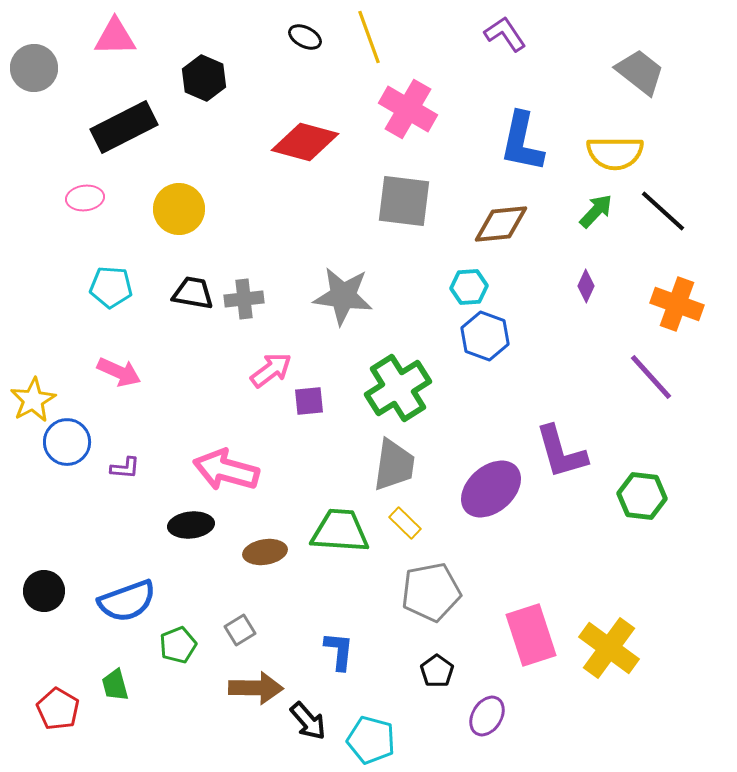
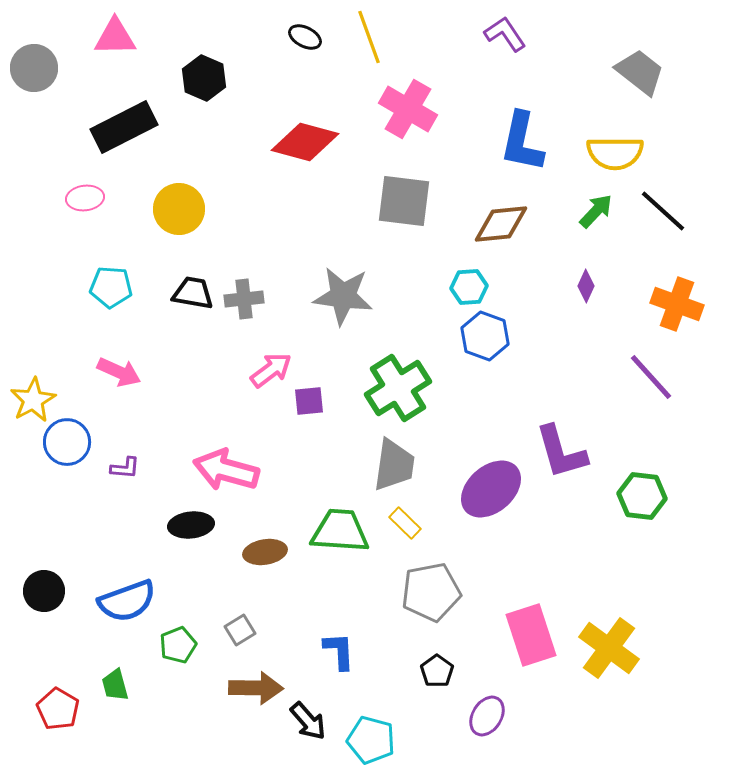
blue L-shape at (339, 651): rotated 9 degrees counterclockwise
